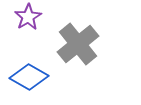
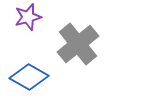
purple star: rotated 16 degrees clockwise
